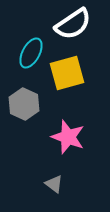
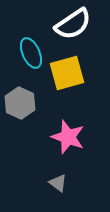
cyan ellipse: rotated 52 degrees counterclockwise
gray hexagon: moved 4 px left, 1 px up
gray triangle: moved 4 px right, 1 px up
